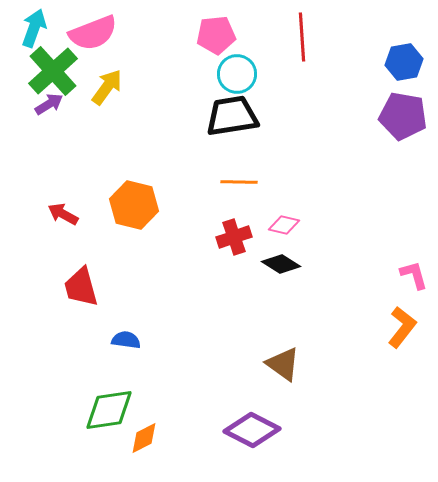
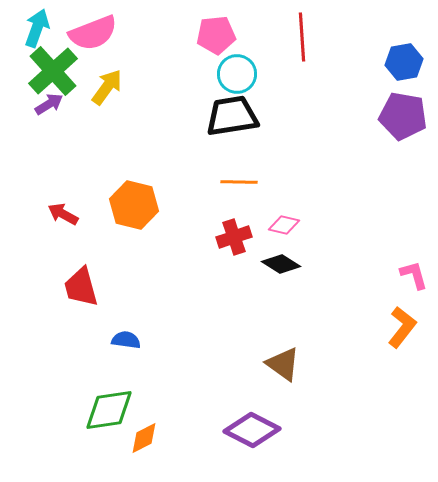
cyan arrow: moved 3 px right
